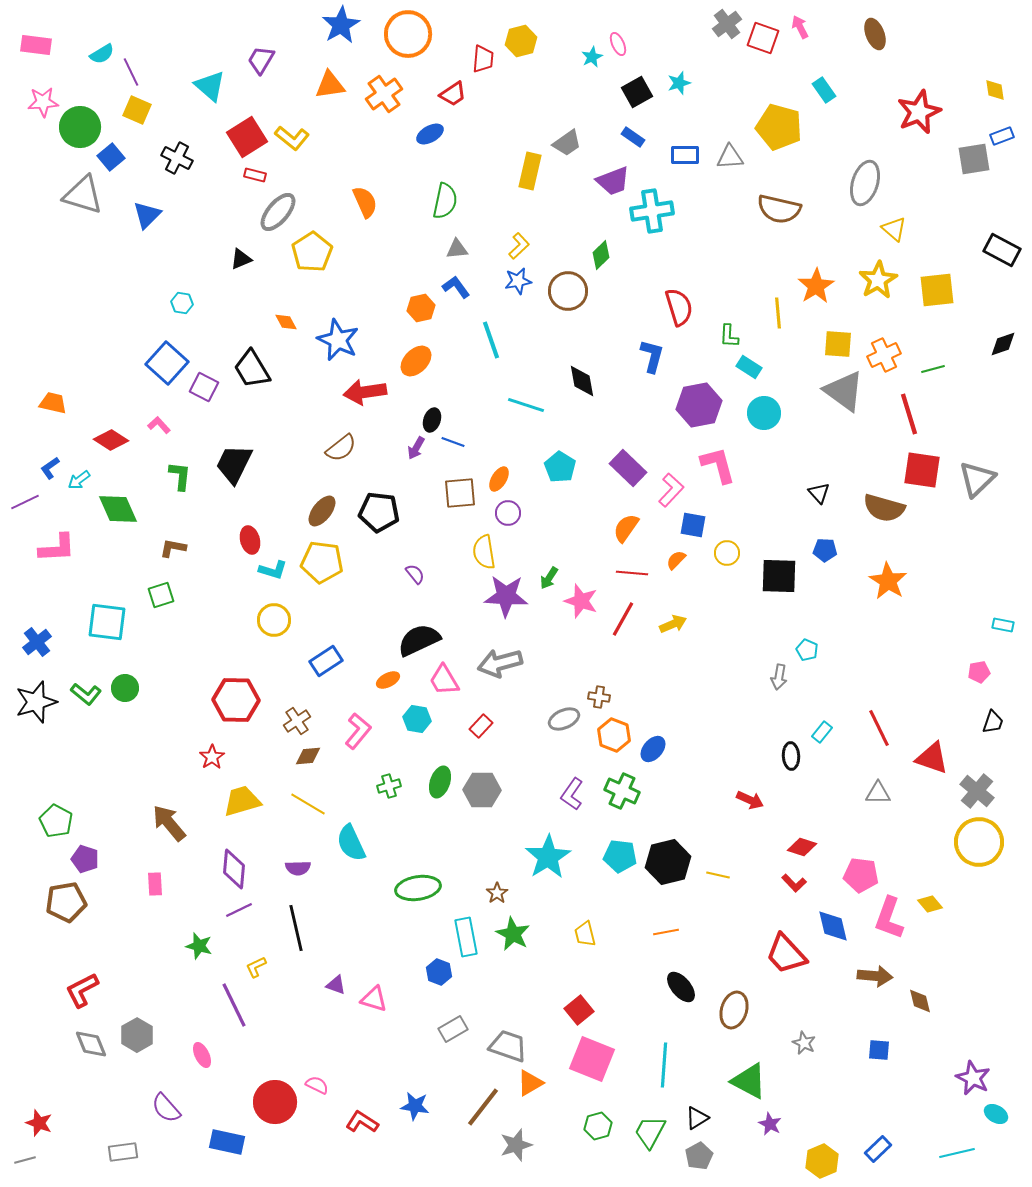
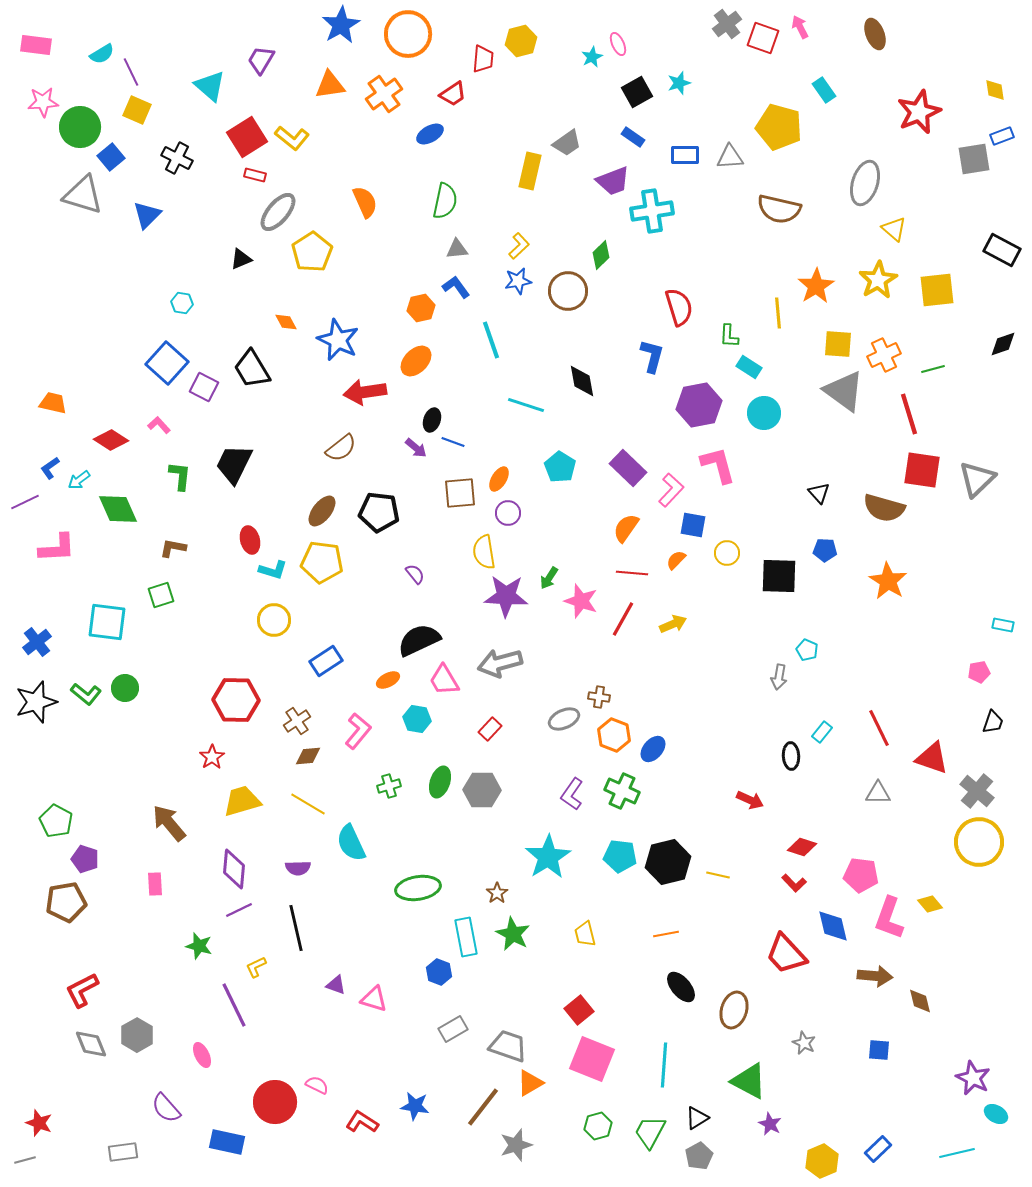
purple arrow at (416, 448): rotated 80 degrees counterclockwise
red rectangle at (481, 726): moved 9 px right, 3 px down
orange line at (666, 932): moved 2 px down
